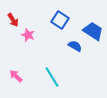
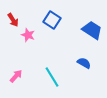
blue square: moved 8 px left
blue trapezoid: moved 1 px left, 1 px up
blue semicircle: moved 9 px right, 17 px down
pink arrow: rotated 88 degrees clockwise
